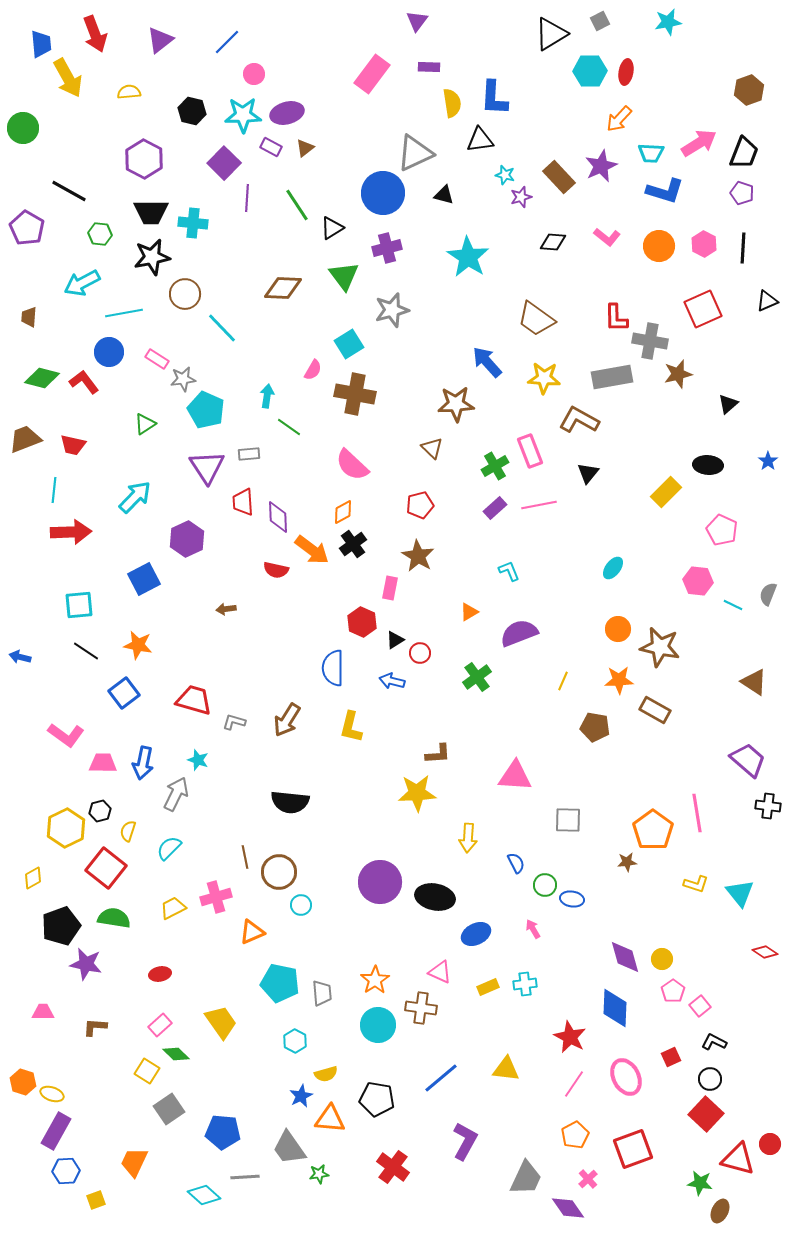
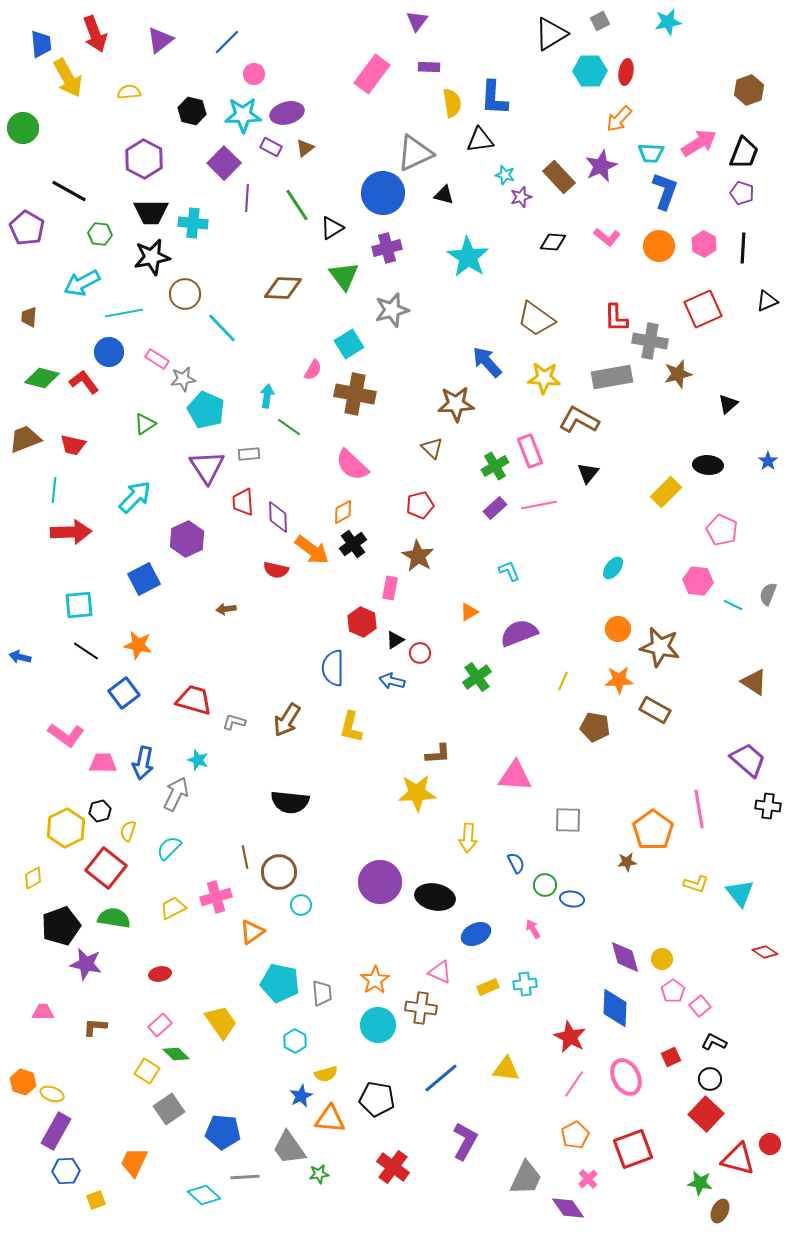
blue L-shape at (665, 191): rotated 87 degrees counterclockwise
pink line at (697, 813): moved 2 px right, 4 px up
orange triangle at (252, 932): rotated 12 degrees counterclockwise
